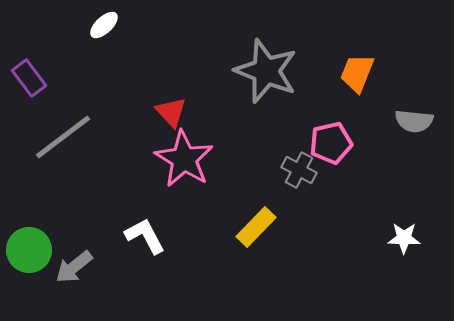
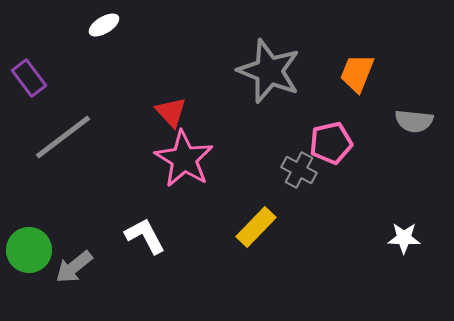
white ellipse: rotated 12 degrees clockwise
gray star: moved 3 px right
